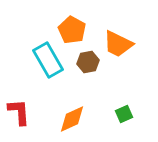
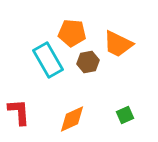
orange pentagon: moved 3 px down; rotated 24 degrees counterclockwise
green square: moved 1 px right, 1 px down
